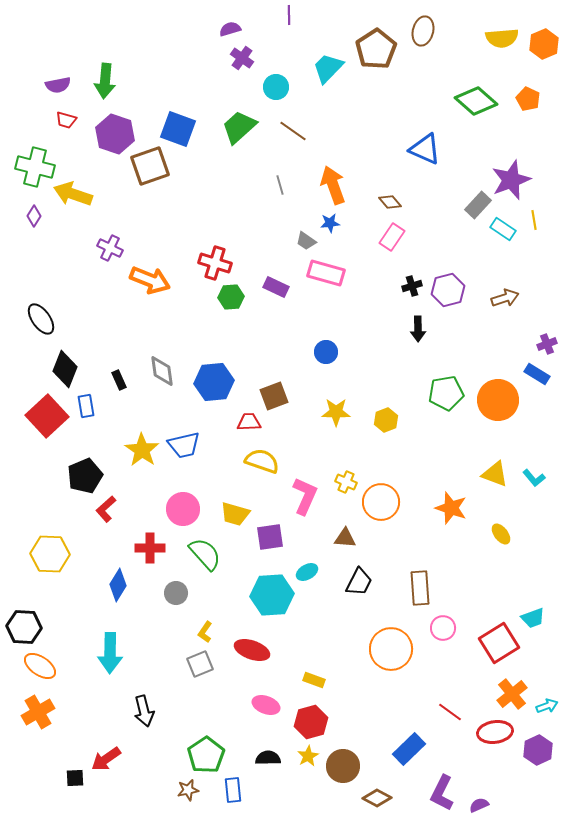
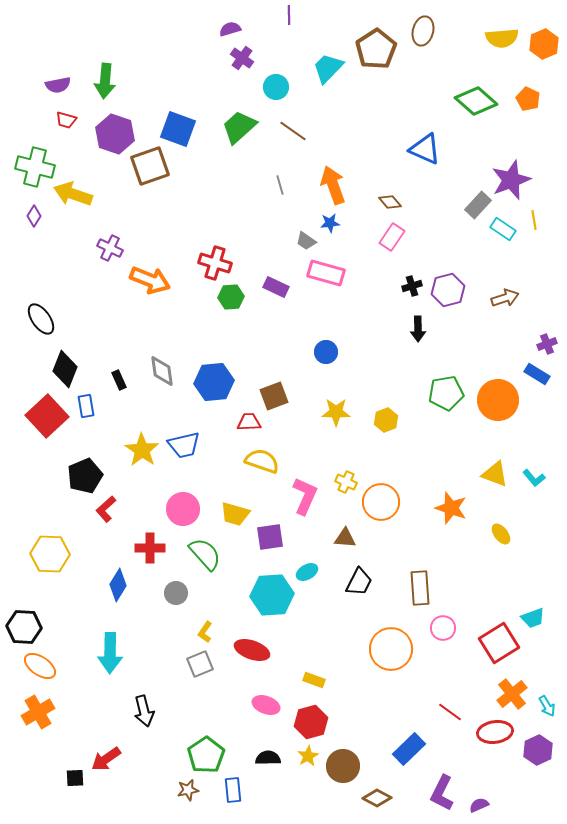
cyan arrow at (547, 706): rotated 80 degrees clockwise
